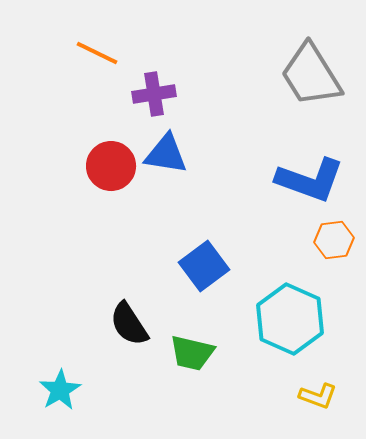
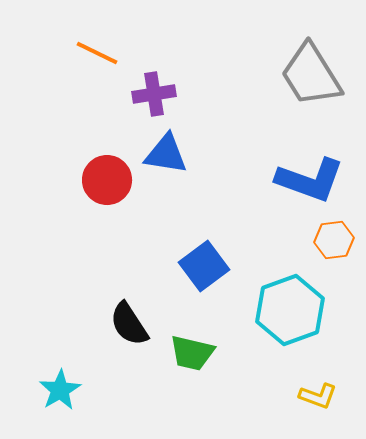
red circle: moved 4 px left, 14 px down
cyan hexagon: moved 9 px up; rotated 16 degrees clockwise
